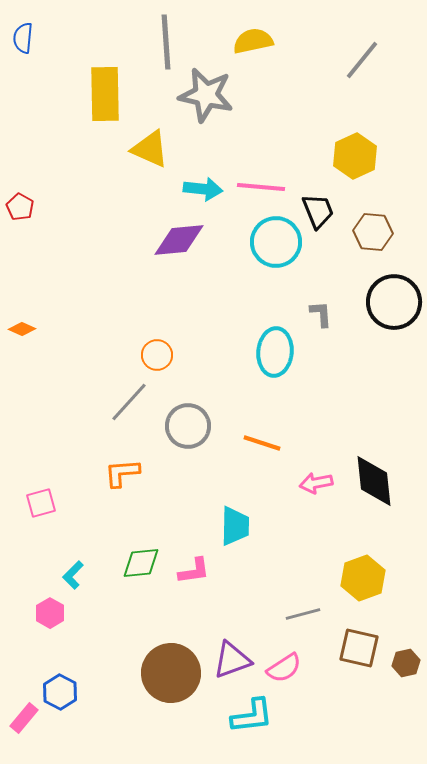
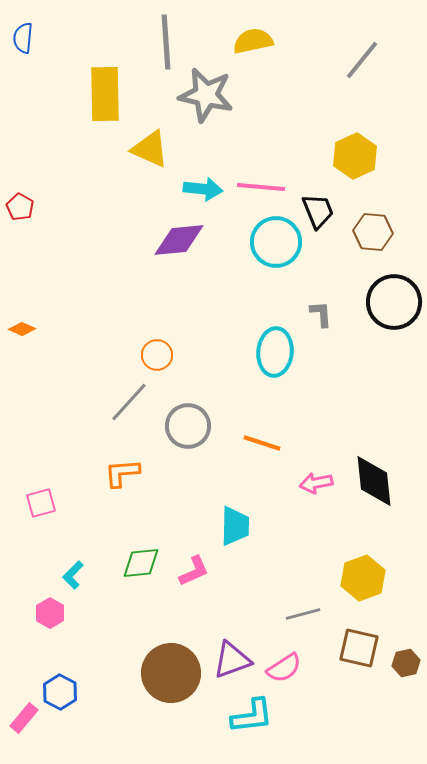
pink L-shape at (194, 571): rotated 16 degrees counterclockwise
